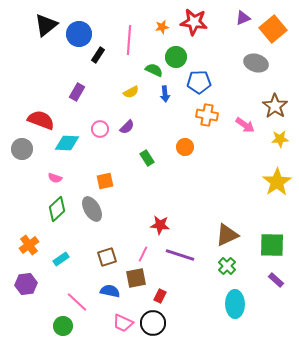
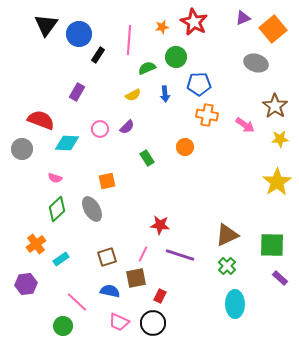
red star at (194, 22): rotated 20 degrees clockwise
black triangle at (46, 25): rotated 15 degrees counterclockwise
green semicircle at (154, 70): moved 7 px left, 2 px up; rotated 48 degrees counterclockwise
blue pentagon at (199, 82): moved 2 px down
yellow semicircle at (131, 92): moved 2 px right, 3 px down
orange square at (105, 181): moved 2 px right
orange cross at (29, 245): moved 7 px right, 1 px up
purple rectangle at (276, 280): moved 4 px right, 2 px up
pink trapezoid at (123, 323): moved 4 px left, 1 px up
